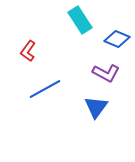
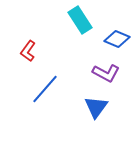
blue line: rotated 20 degrees counterclockwise
